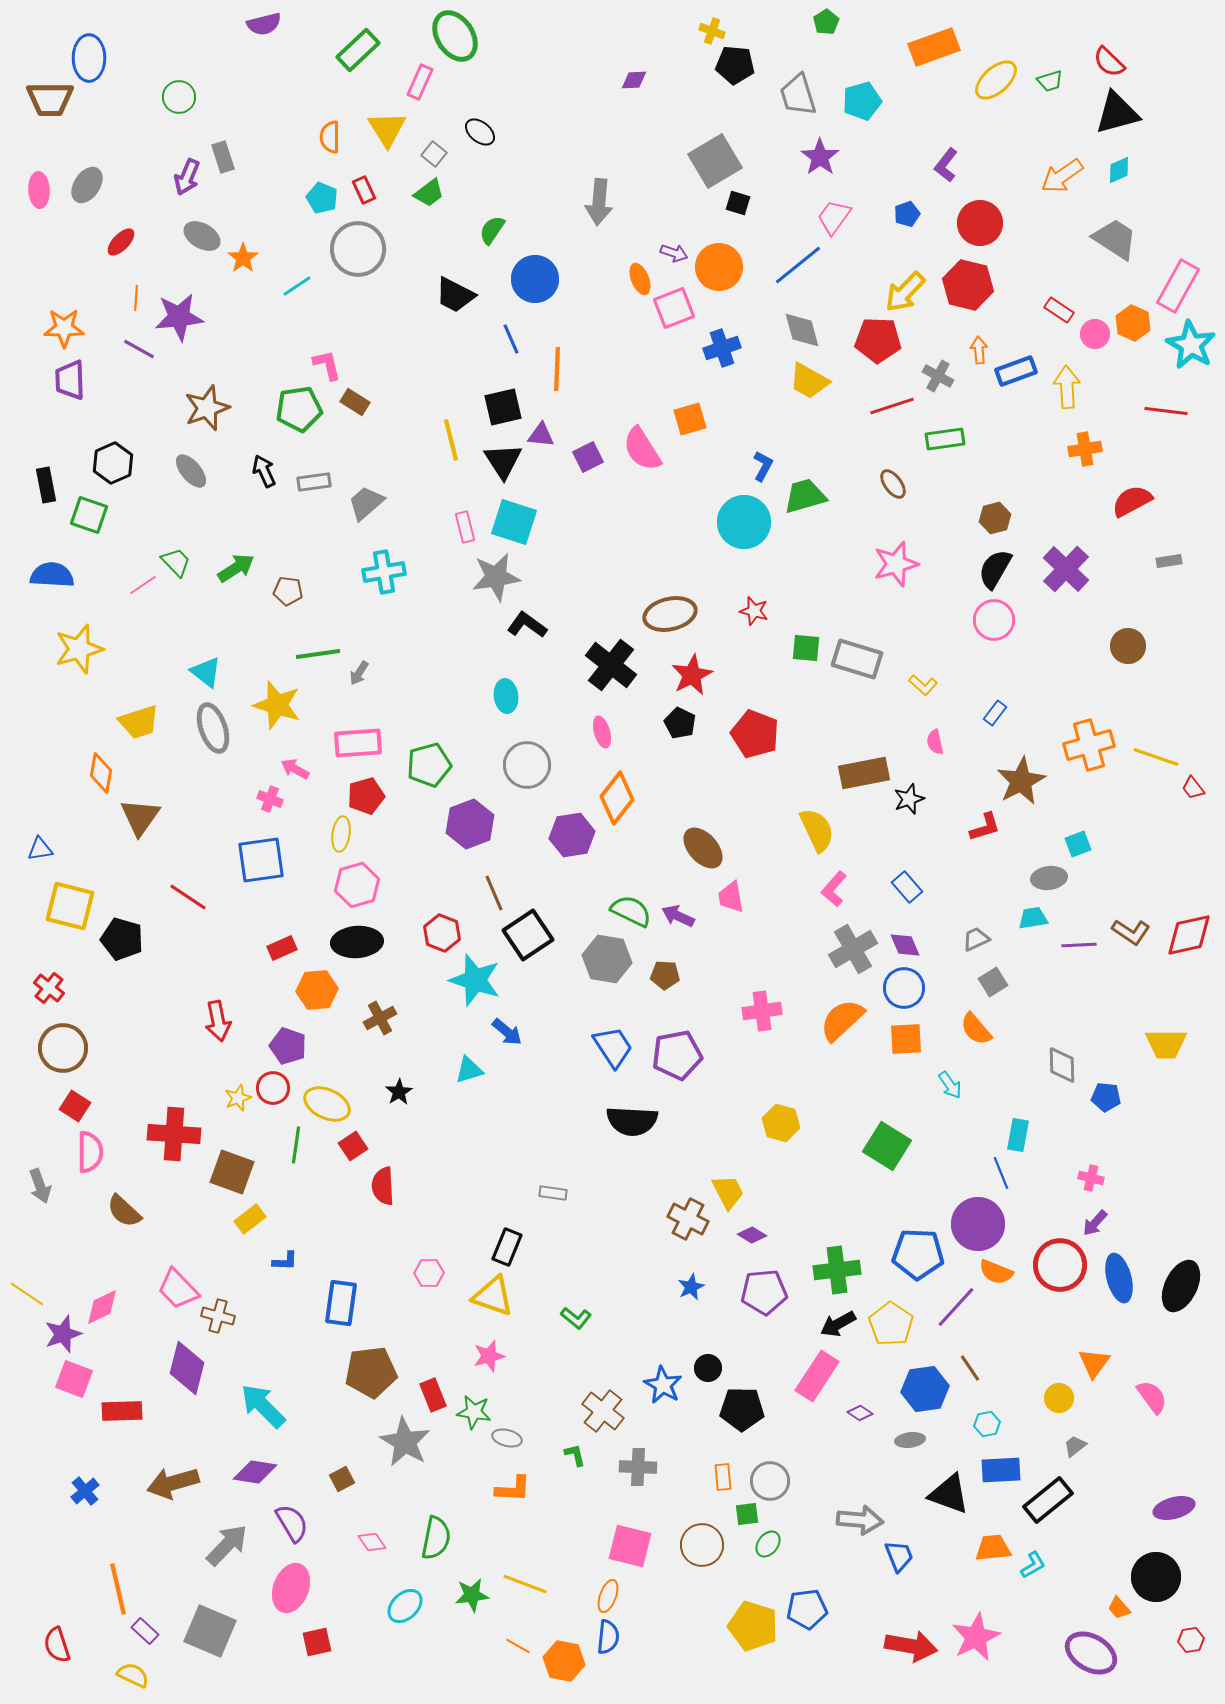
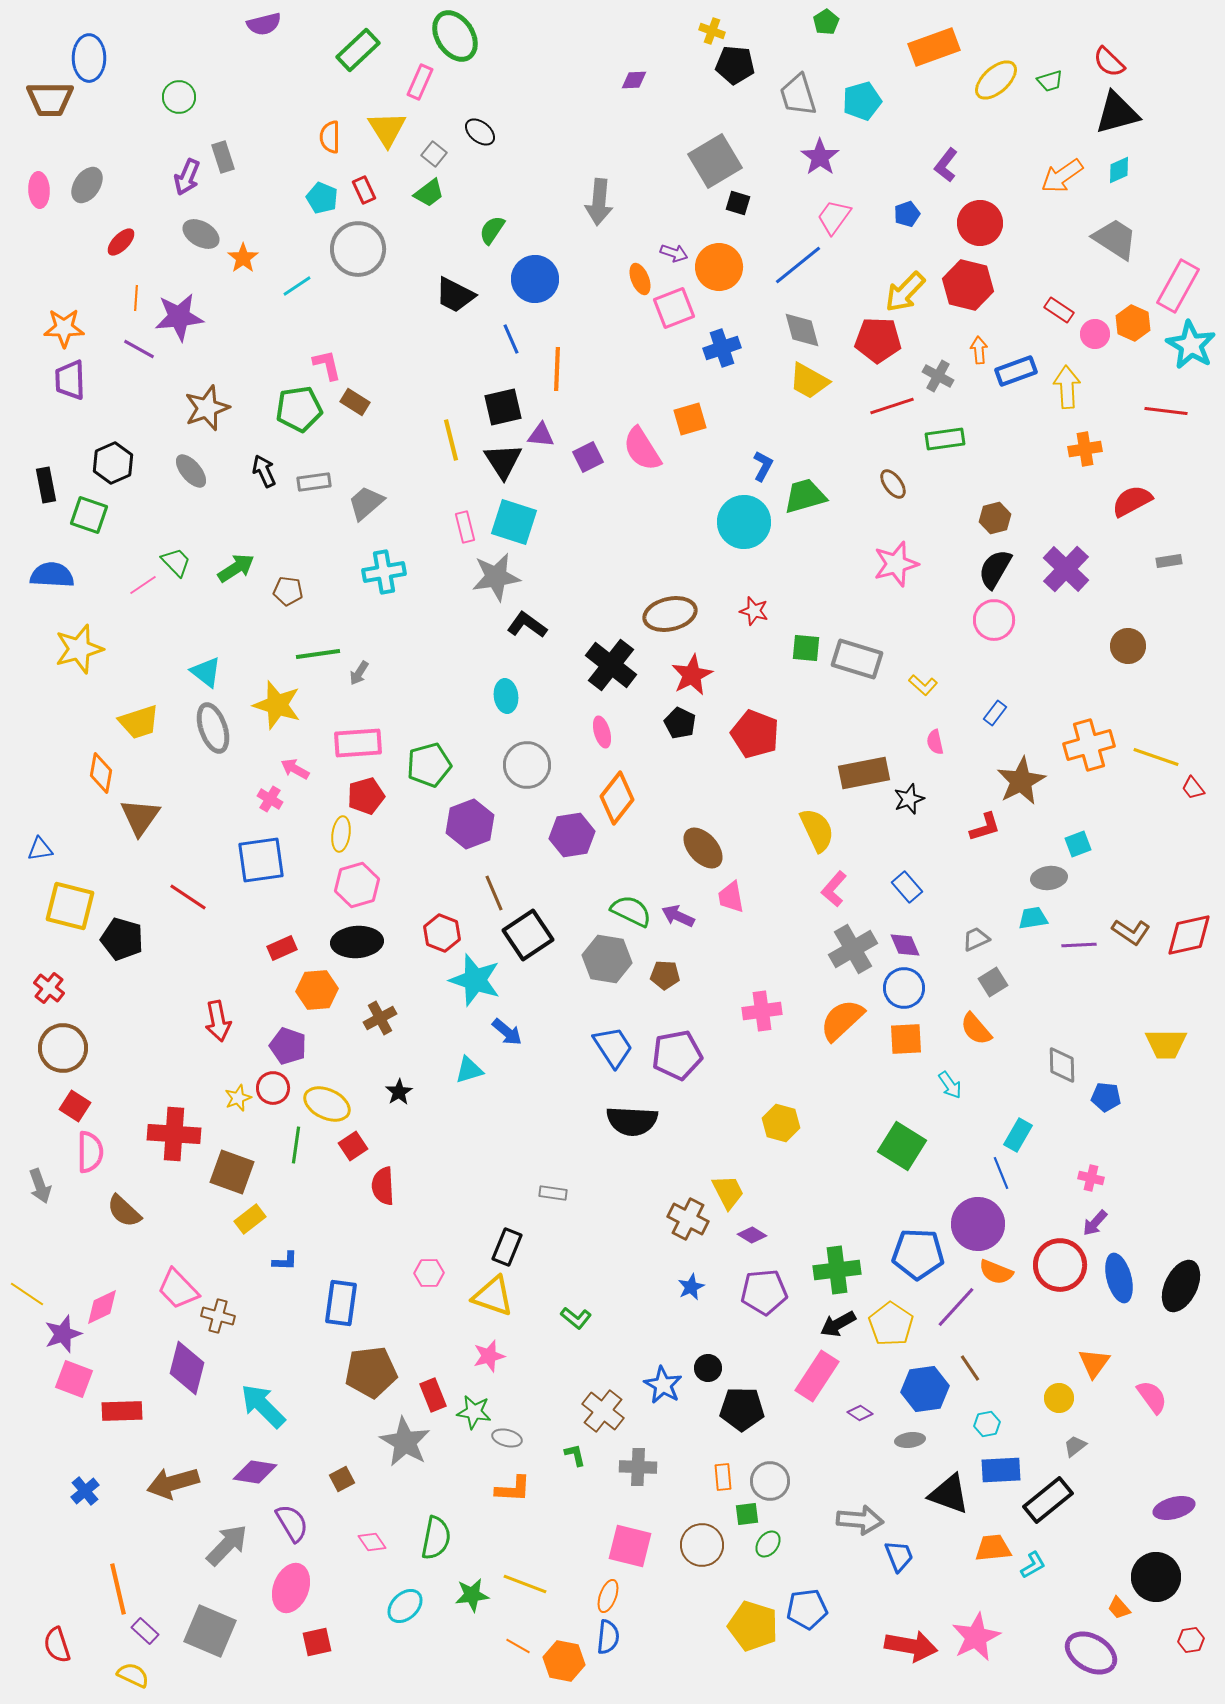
gray ellipse at (202, 236): moved 1 px left, 2 px up
pink cross at (270, 799): rotated 10 degrees clockwise
cyan rectangle at (1018, 1135): rotated 20 degrees clockwise
green square at (887, 1146): moved 15 px right
